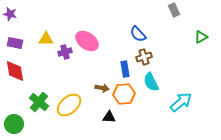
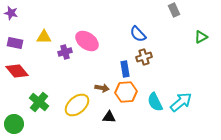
purple star: moved 1 px right, 1 px up
yellow triangle: moved 2 px left, 2 px up
red diamond: moved 2 px right; rotated 30 degrees counterclockwise
cyan semicircle: moved 4 px right, 20 px down
orange hexagon: moved 2 px right, 2 px up
yellow ellipse: moved 8 px right
